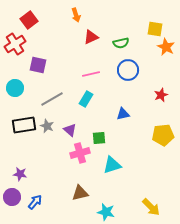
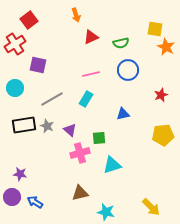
blue arrow: rotated 98 degrees counterclockwise
